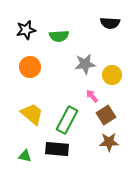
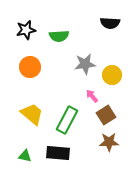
black rectangle: moved 1 px right, 4 px down
